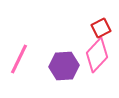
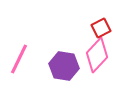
purple hexagon: rotated 12 degrees clockwise
